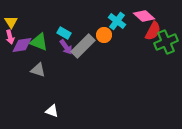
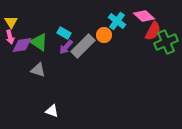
green triangle: rotated 12 degrees clockwise
purple arrow: rotated 77 degrees clockwise
